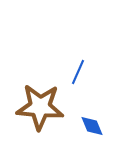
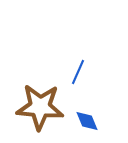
blue diamond: moved 5 px left, 5 px up
